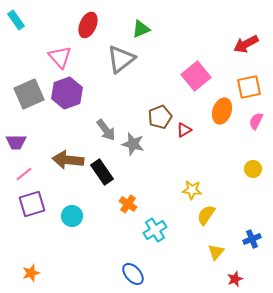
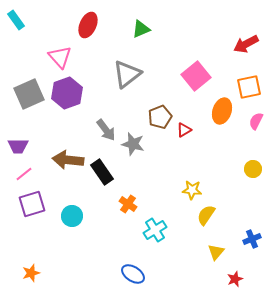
gray triangle: moved 6 px right, 15 px down
purple trapezoid: moved 2 px right, 4 px down
blue ellipse: rotated 15 degrees counterclockwise
